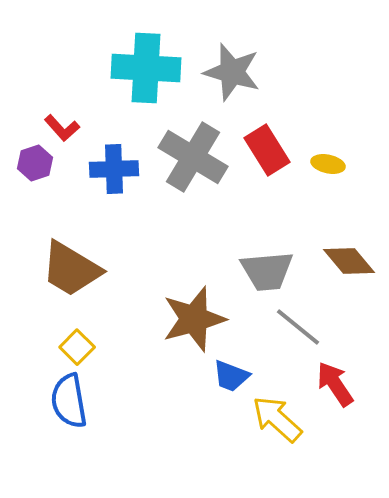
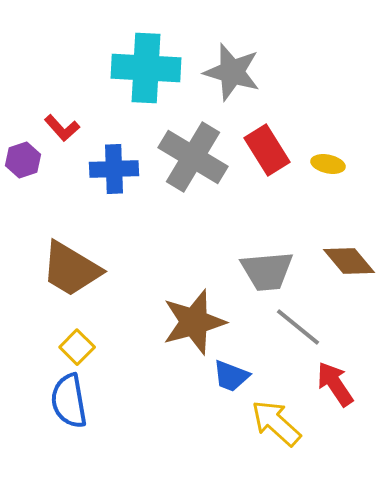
purple hexagon: moved 12 px left, 3 px up
brown star: moved 3 px down
yellow arrow: moved 1 px left, 4 px down
